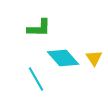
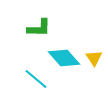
cyan diamond: moved 1 px right
cyan line: rotated 20 degrees counterclockwise
